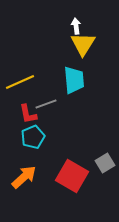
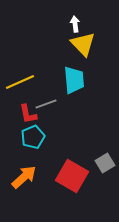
white arrow: moved 1 px left, 2 px up
yellow triangle: rotated 16 degrees counterclockwise
